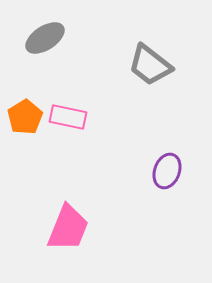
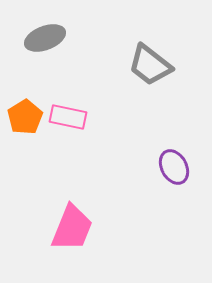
gray ellipse: rotated 12 degrees clockwise
purple ellipse: moved 7 px right, 4 px up; rotated 48 degrees counterclockwise
pink trapezoid: moved 4 px right
